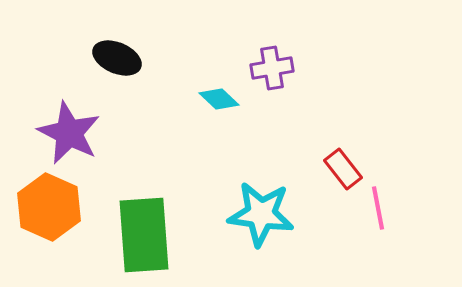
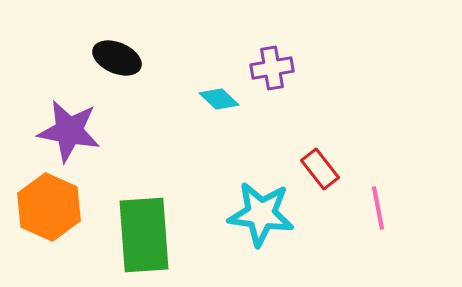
purple star: moved 2 px up; rotated 16 degrees counterclockwise
red rectangle: moved 23 px left
